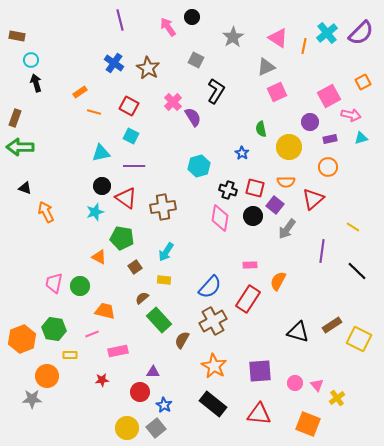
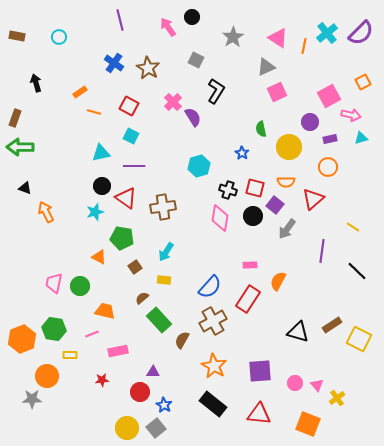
cyan circle at (31, 60): moved 28 px right, 23 px up
